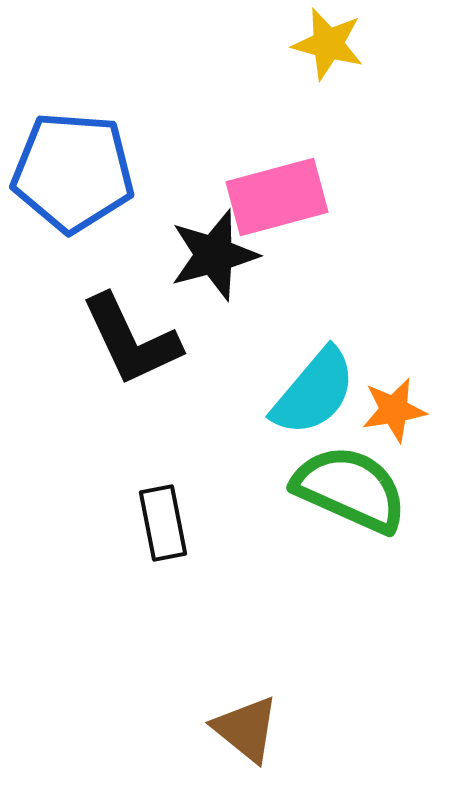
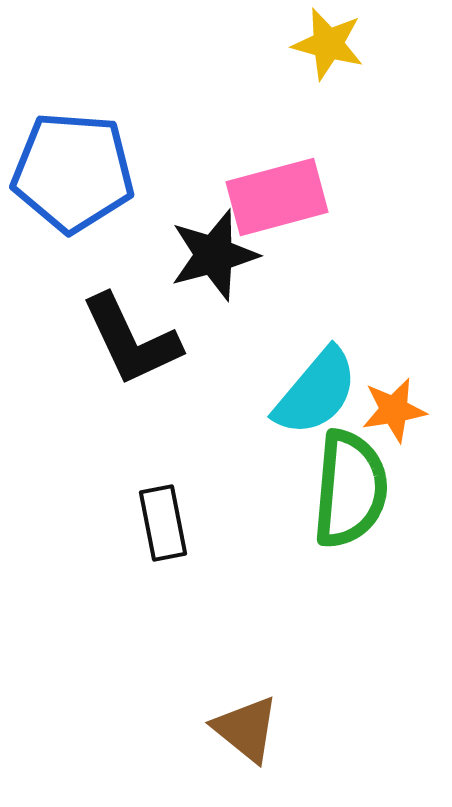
cyan semicircle: moved 2 px right
green semicircle: rotated 71 degrees clockwise
